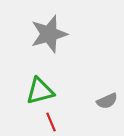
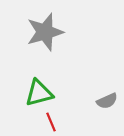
gray star: moved 4 px left, 2 px up
green triangle: moved 1 px left, 2 px down
